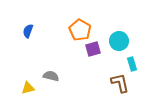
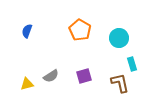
blue semicircle: moved 1 px left
cyan circle: moved 3 px up
purple square: moved 9 px left, 27 px down
gray semicircle: rotated 133 degrees clockwise
yellow triangle: moved 1 px left, 4 px up
